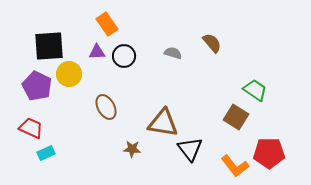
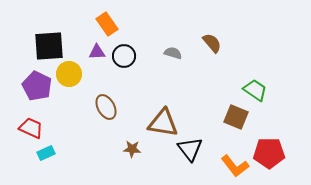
brown square: rotated 10 degrees counterclockwise
